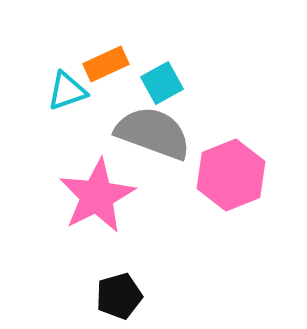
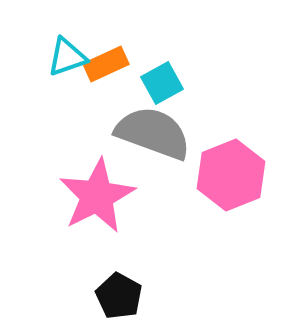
cyan triangle: moved 34 px up
black pentagon: rotated 27 degrees counterclockwise
